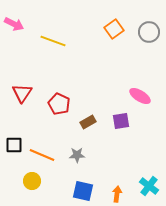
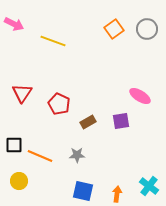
gray circle: moved 2 px left, 3 px up
orange line: moved 2 px left, 1 px down
yellow circle: moved 13 px left
